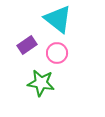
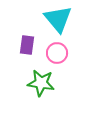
cyan triangle: rotated 12 degrees clockwise
purple rectangle: rotated 48 degrees counterclockwise
